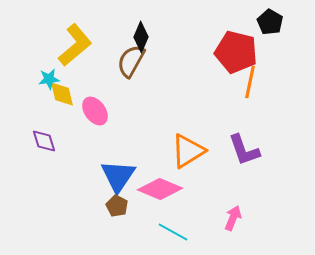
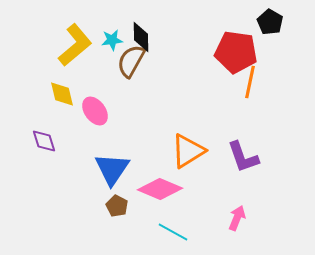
black diamond: rotated 24 degrees counterclockwise
red pentagon: rotated 6 degrees counterclockwise
cyan star: moved 63 px right, 39 px up
purple L-shape: moved 1 px left, 7 px down
blue triangle: moved 6 px left, 7 px up
pink arrow: moved 4 px right
